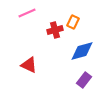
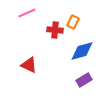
red cross: rotated 21 degrees clockwise
purple rectangle: rotated 21 degrees clockwise
